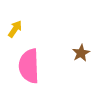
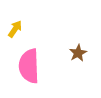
brown star: moved 3 px left
